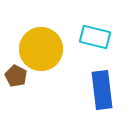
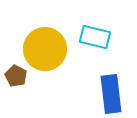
yellow circle: moved 4 px right
blue rectangle: moved 9 px right, 4 px down
